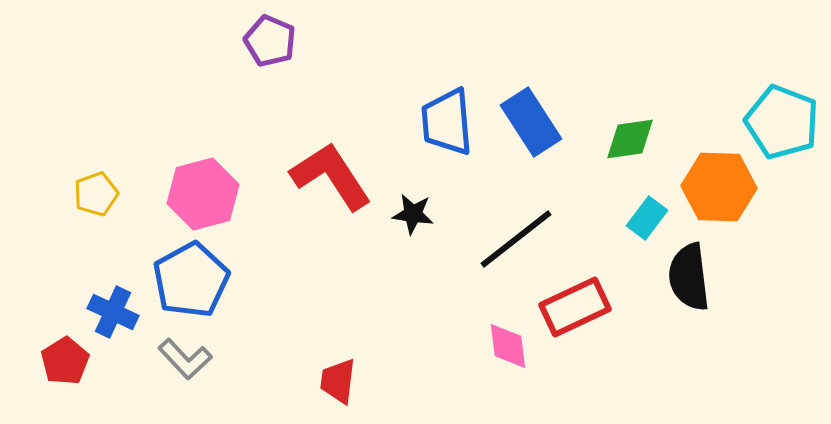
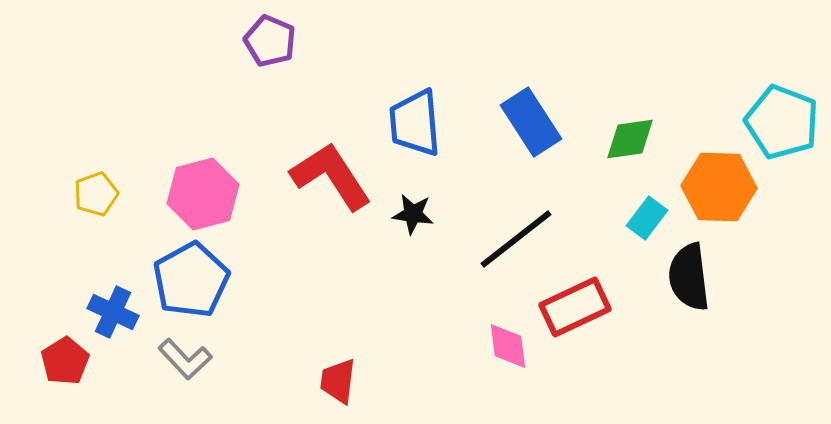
blue trapezoid: moved 32 px left, 1 px down
